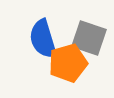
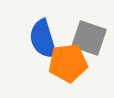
orange pentagon: rotated 9 degrees clockwise
